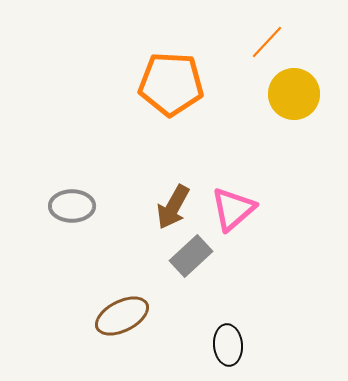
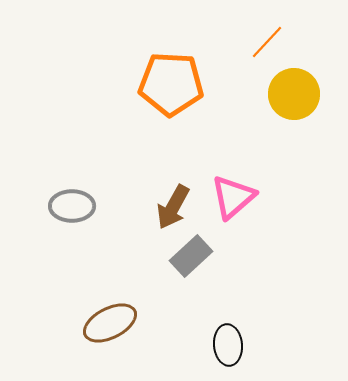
pink triangle: moved 12 px up
brown ellipse: moved 12 px left, 7 px down
